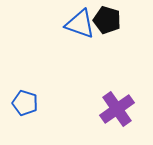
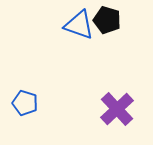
blue triangle: moved 1 px left, 1 px down
purple cross: rotated 8 degrees counterclockwise
